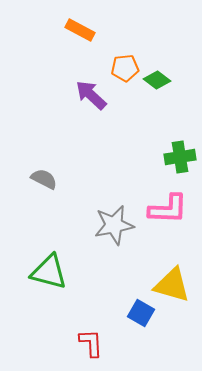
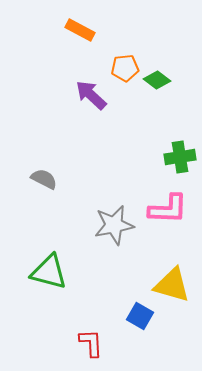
blue square: moved 1 px left, 3 px down
